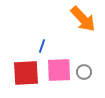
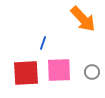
blue line: moved 1 px right, 3 px up
gray circle: moved 8 px right
